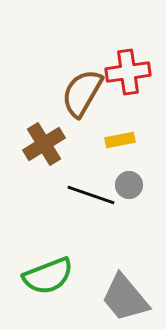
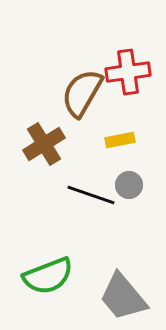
gray trapezoid: moved 2 px left, 1 px up
